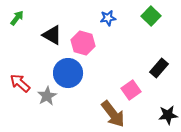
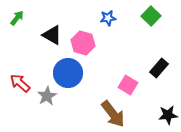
pink square: moved 3 px left, 5 px up; rotated 24 degrees counterclockwise
